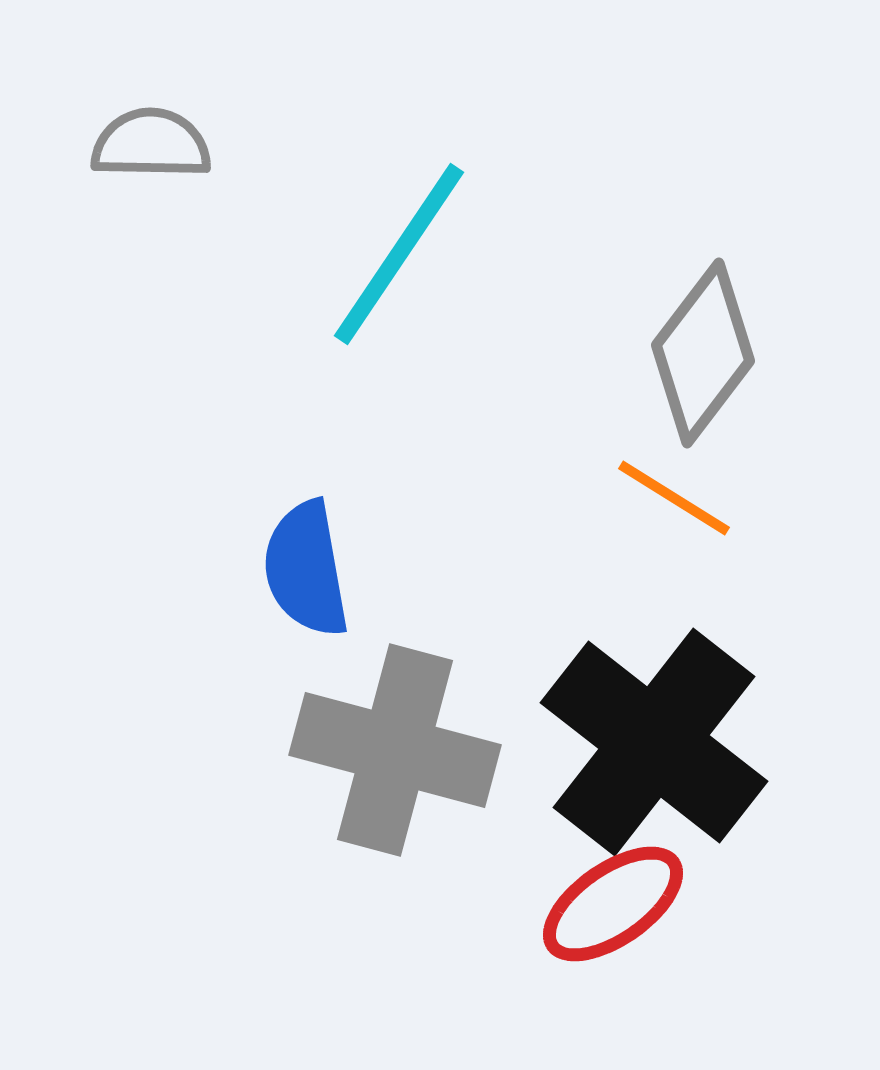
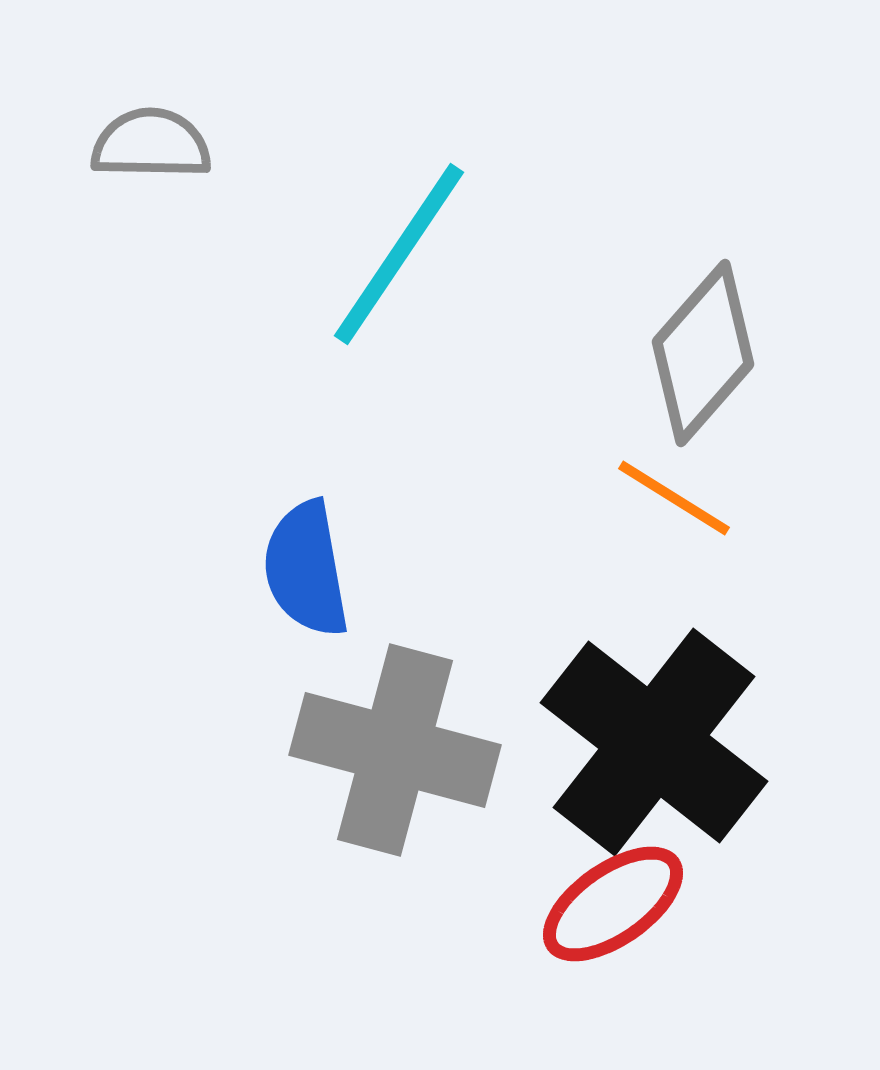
gray diamond: rotated 4 degrees clockwise
